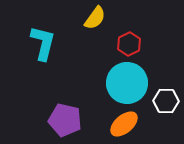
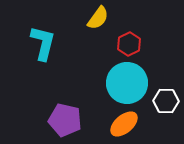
yellow semicircle: moved 3 px right
